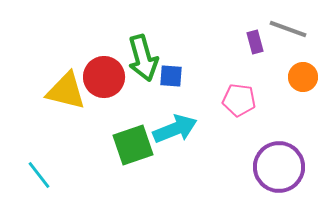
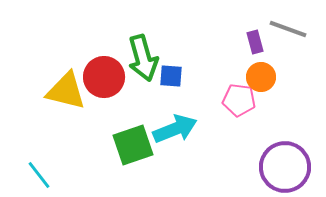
orange circle: moved 42 px left
purple circle: moved 6 px right
